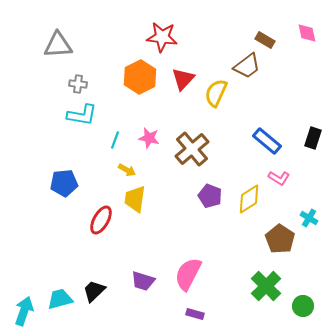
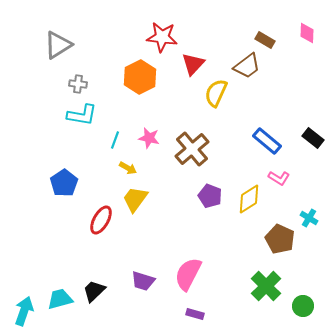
pink diamond: rotated 15 degrees clockwise
gray triangle: rotated 28 degrees counterclockwise
red triangle: moved 10 px right, 15 px up
black rectangle: rotated 70 degrees counterclockwise
yellow arrow: moved 1 px right, 2 px up
blue pentagon: rotated 28 degrees counterclockwise
yellow trapezoid: rotated 28 degrees clockwise
brown pentagon: rotated 8 degrees counterclockwise
